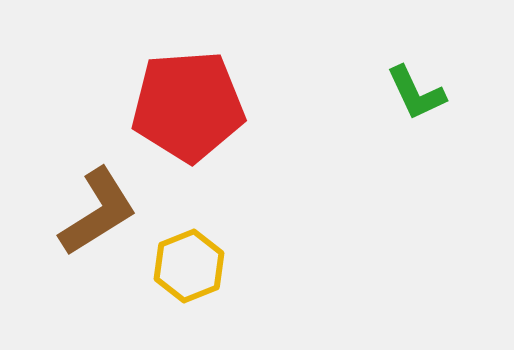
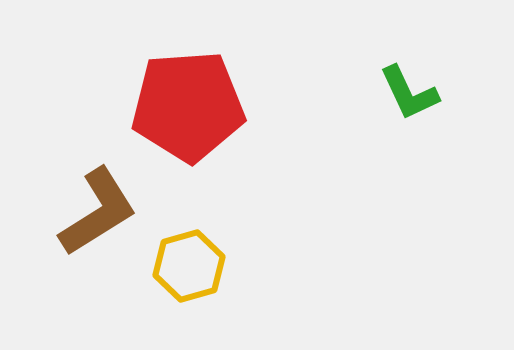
green L-shape: moved 7 px left
yellow hexagon: rotated 6 degrees clockwise
